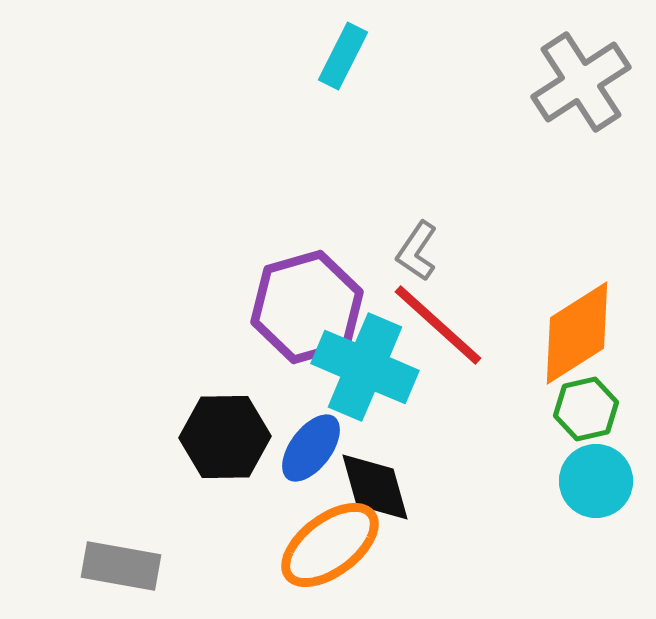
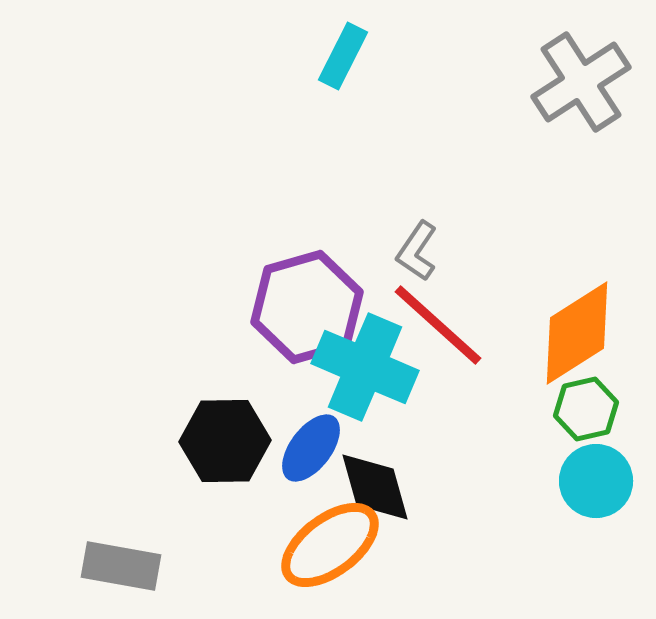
black hexagon: moved 4 px down
